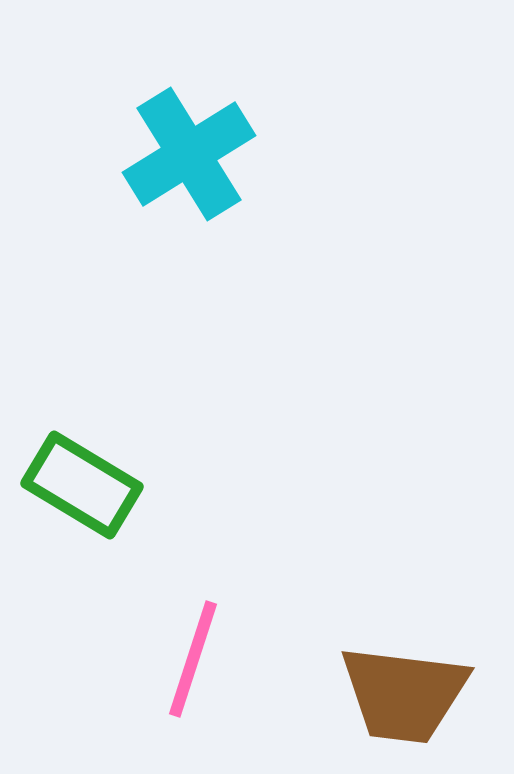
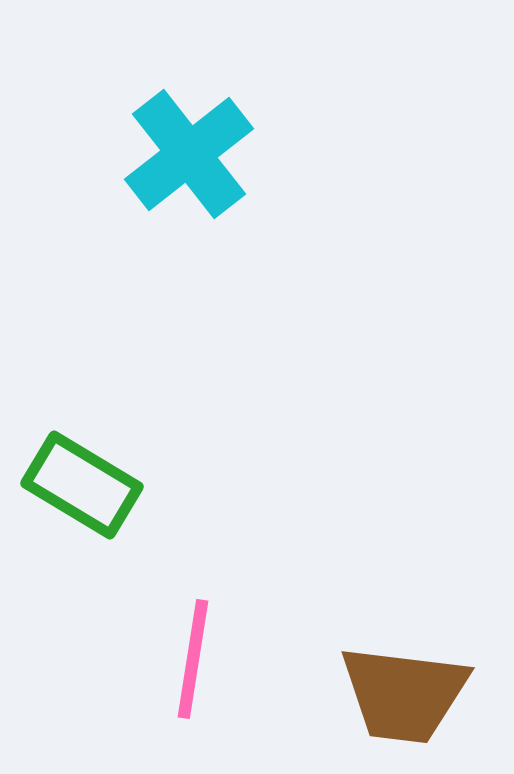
cyan cross: rotated 6 degrees counterclockwise
pink line: rotated 9 degrees counterclockwise
